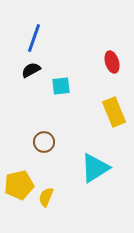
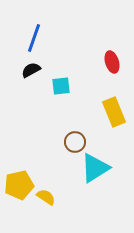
brown circle: moved 31 px right
yellow semicircle: rotated 102 degrees clockwise
